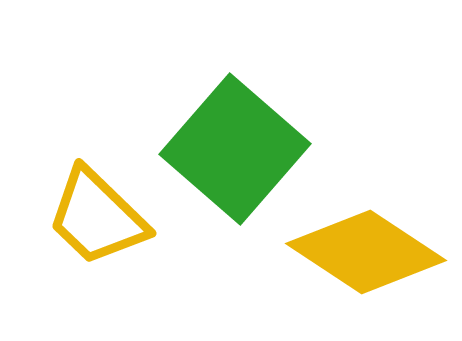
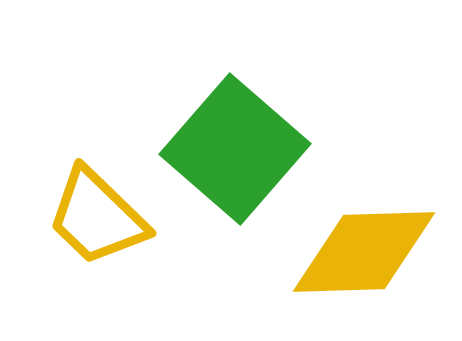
yellow diamond: moved 2 px left; rotated 35 degrees counterclockwise
